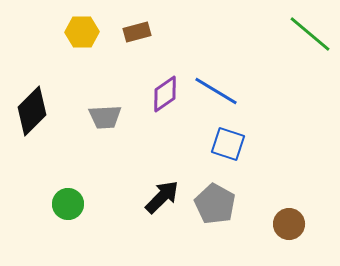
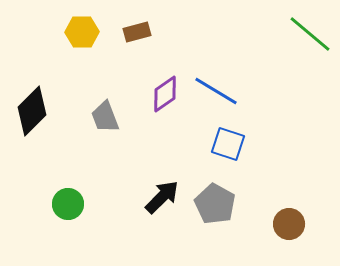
gray trapezoid: rotated 72 degrees clockwise
